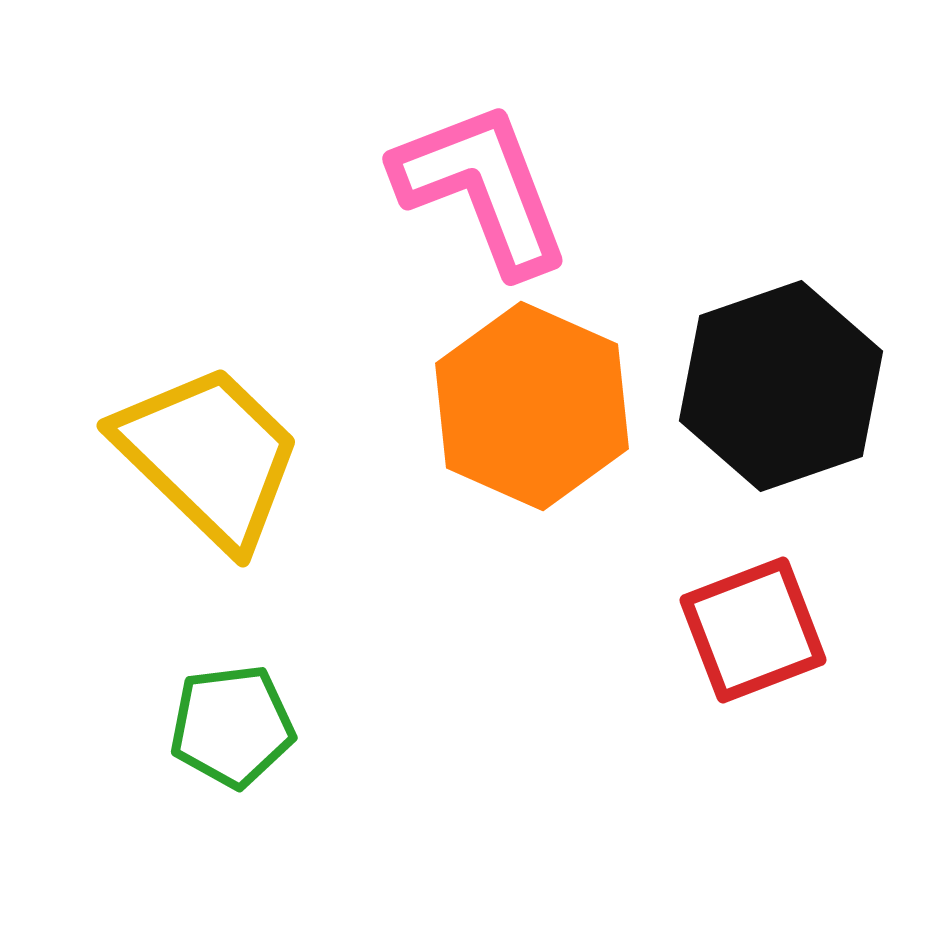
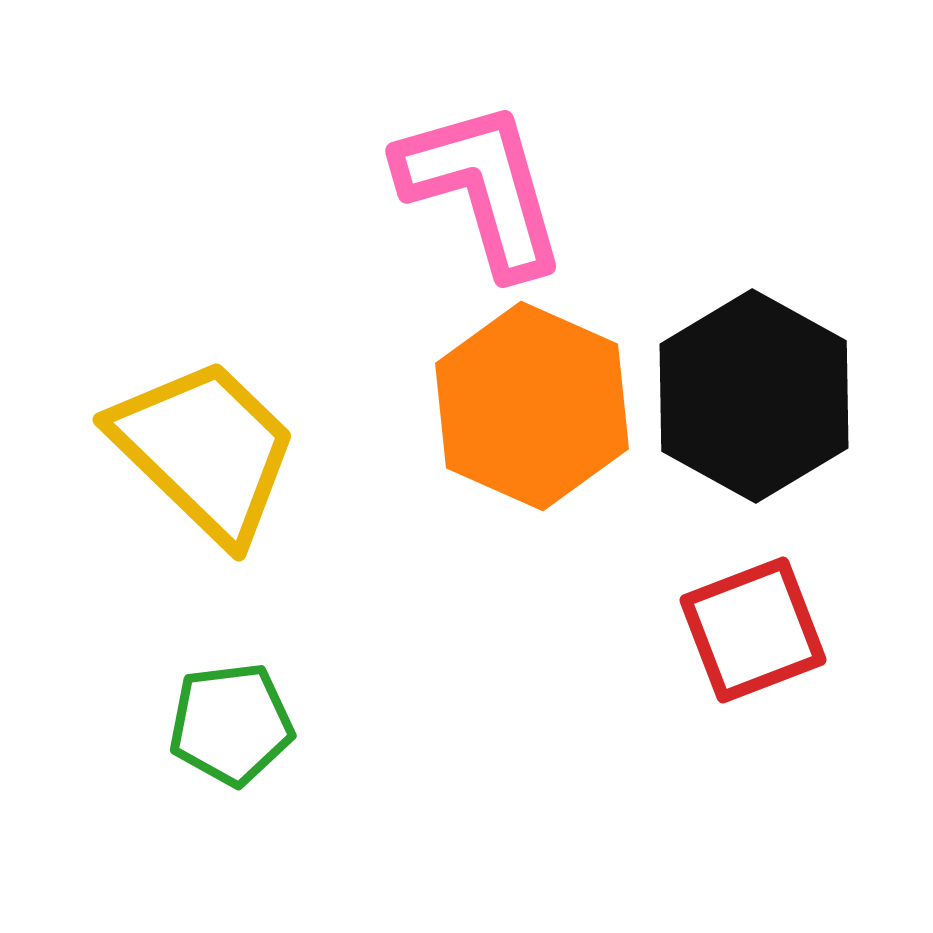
pink L-shape: rotated 5 degrees clockwise
black hexagon: moved 27 px left, 10 px down; rotated 12 degrees counterclockwise
yellow trapezoid: moved 4 px left, 6 px up
green pentagon: moved 1 px left, 2 px up
